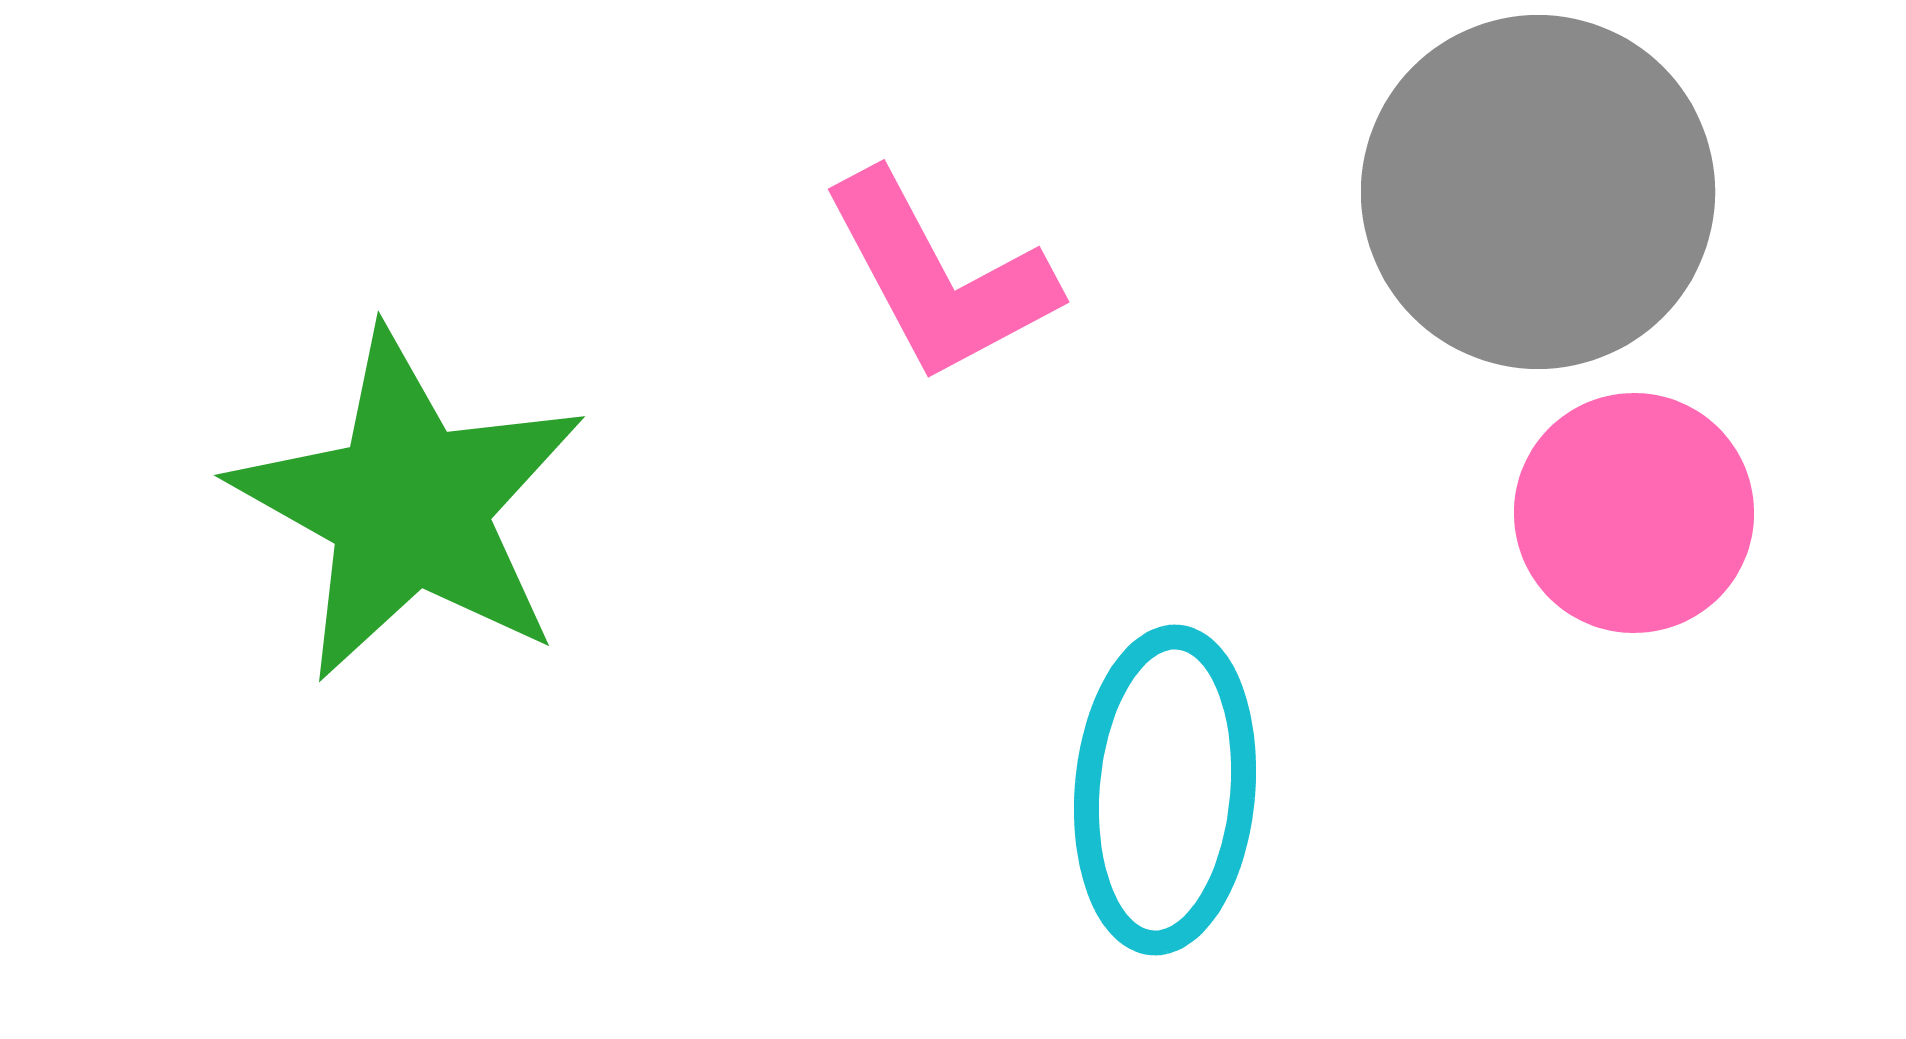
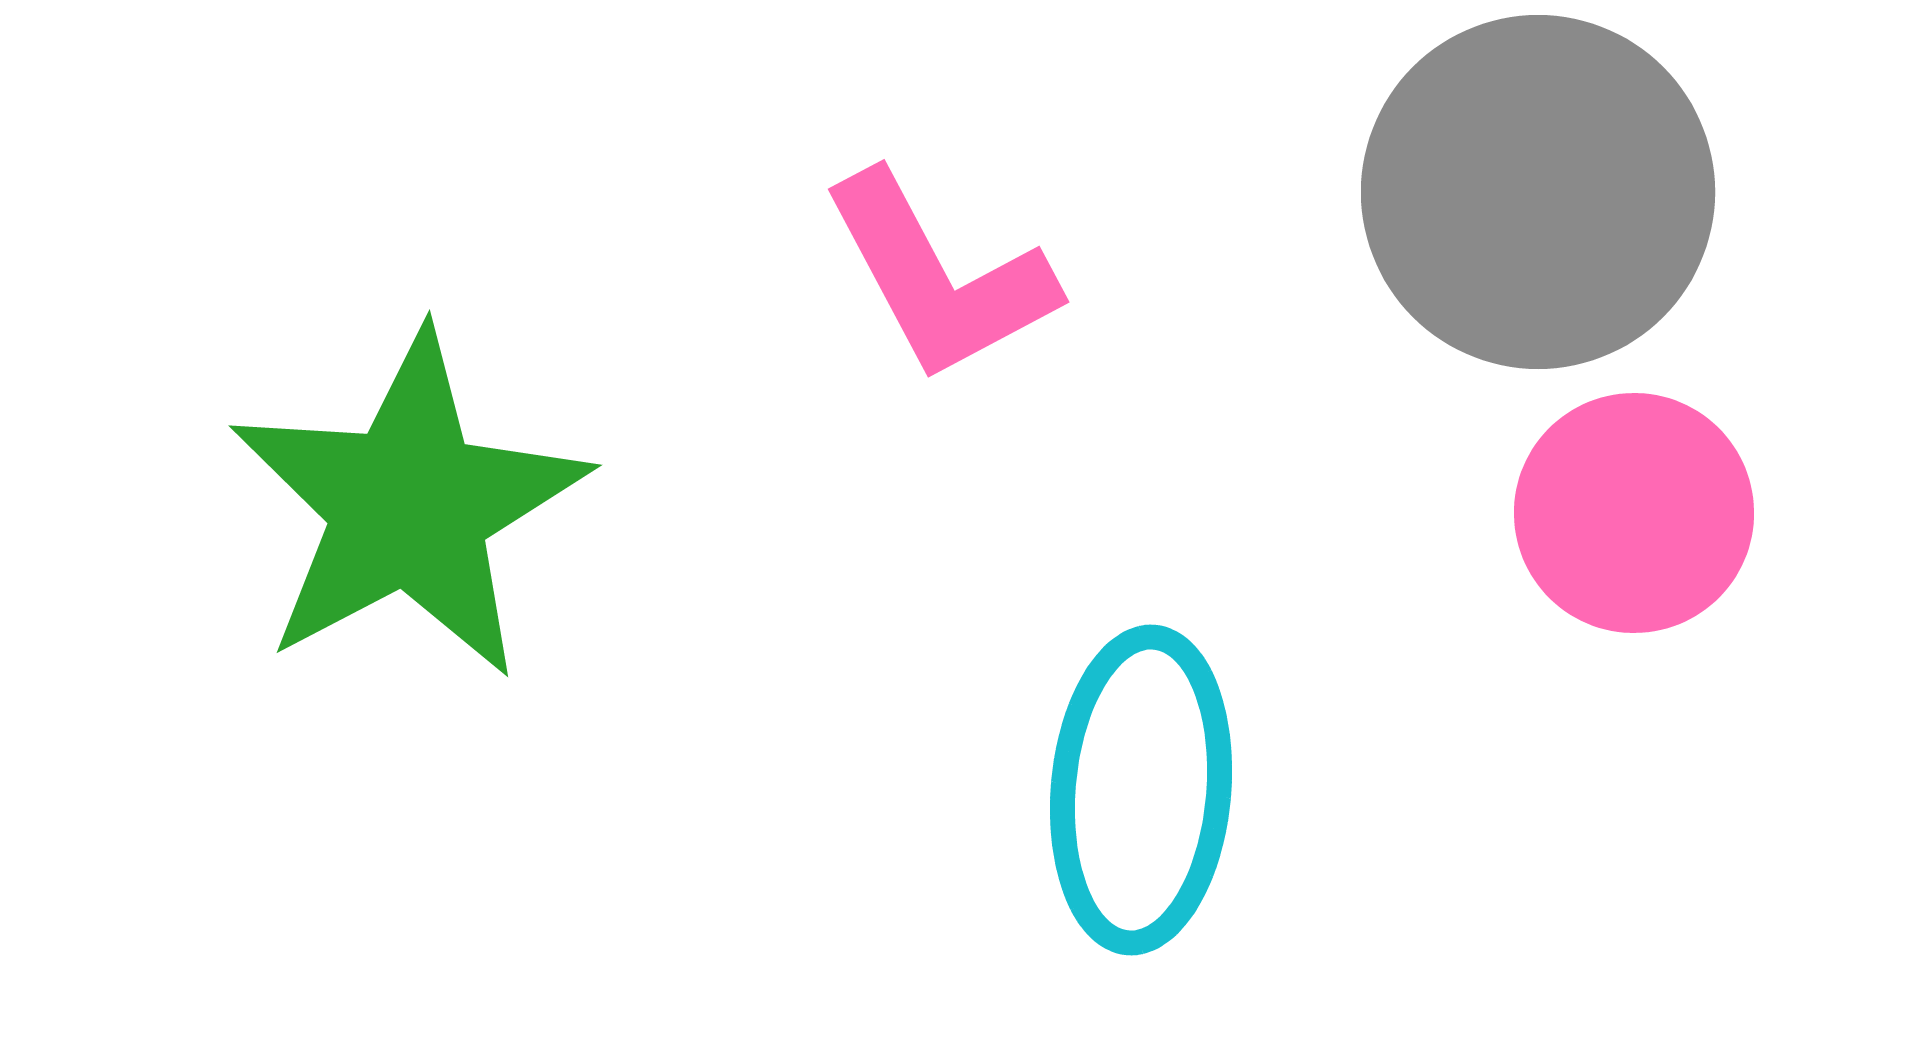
green star: rotated 15 degrees clockwise
cyan ellipse: moved 24 px left
